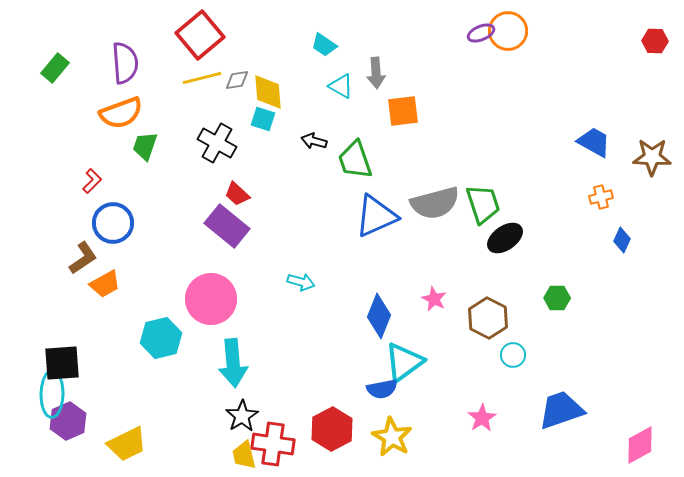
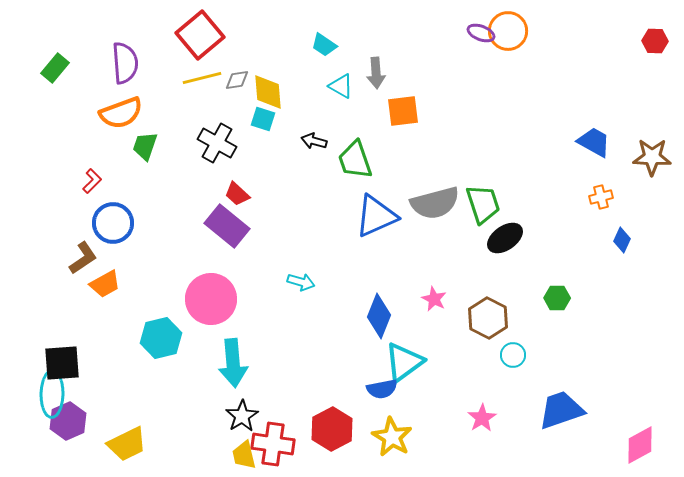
purple ellipse at (481, 33): rotated 44 degrees clockwise
